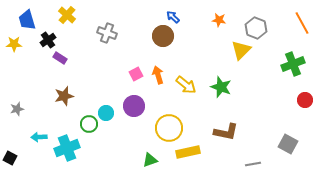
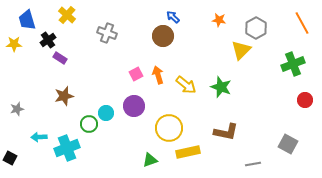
gray hexagon: rotated 10 degrees clockwise
